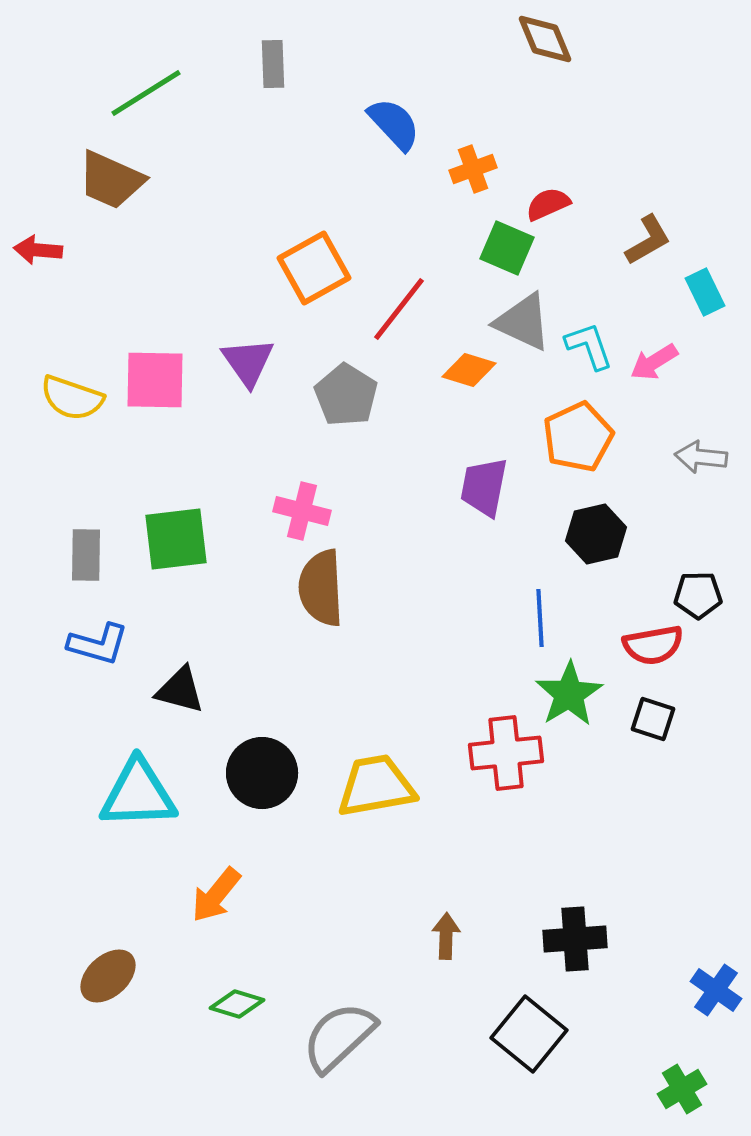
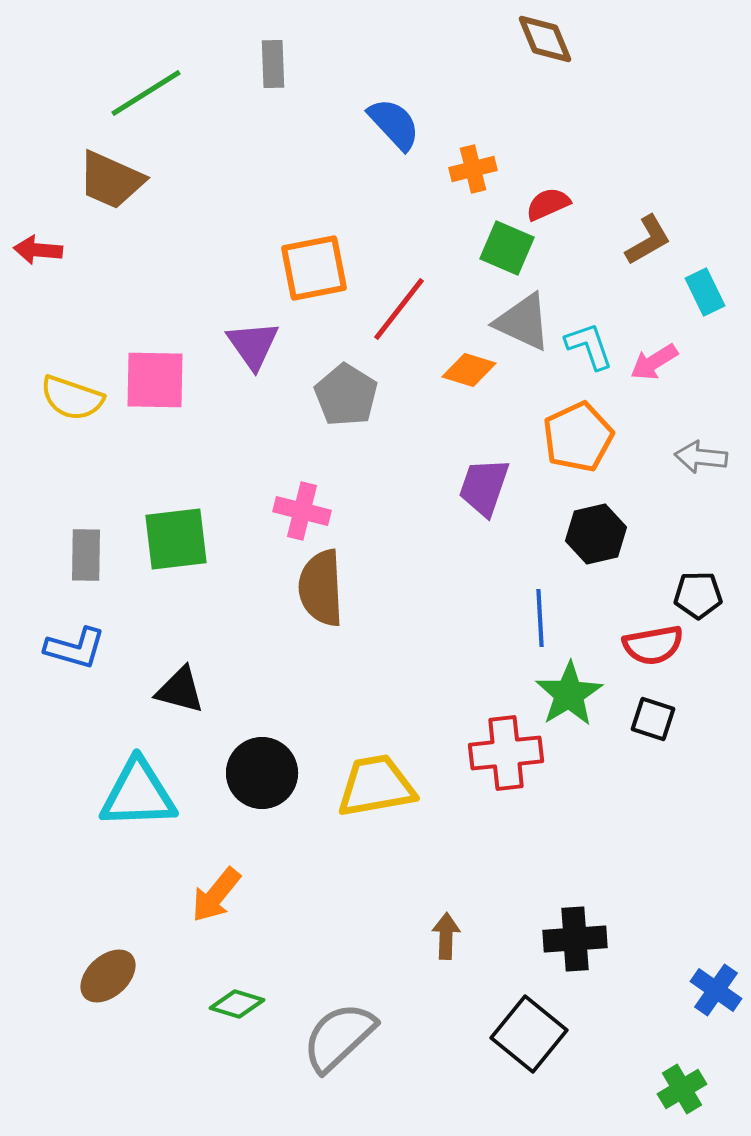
orange cross at (473, 169): rotated 6 degrees clockwise
orange square at (314, 268): rotated 18 degrees clockwise
purple triangle at (248, 362): moved 5 px right, 17 px up
purple trapezoid at (484, 487): rotated 8 degrees clockwise
blue L-shape at (98, 644): moved 23 px left, 4 px down
